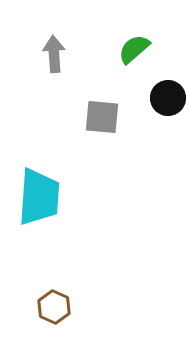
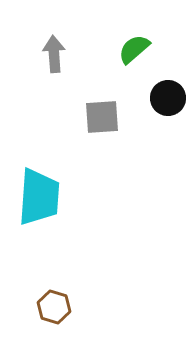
gray square: rotated 9 degrees counterclockwise
brown hexagon: rotated 8 degrees counterclockwise
